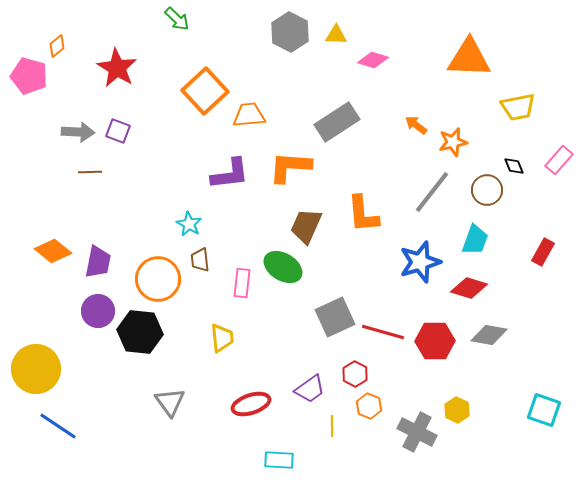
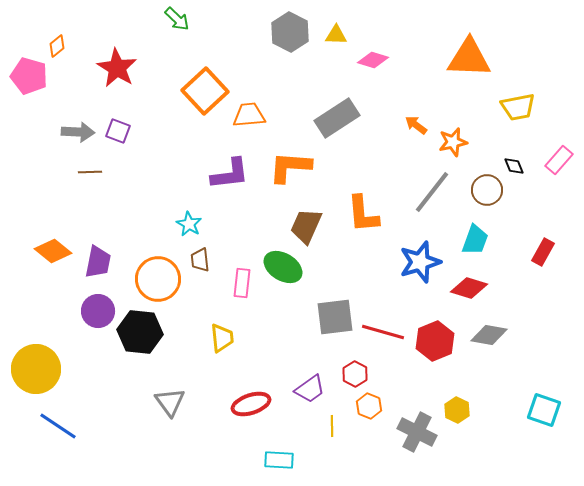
gray rectangle at (337, 122): moved 4 px up
gray square at (335, 317): rotated 18 degrees clockwise
red hexagon at (435, 341): rotated 21 degrees counterclockwise
